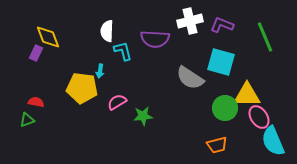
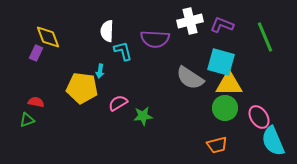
yellow triangle: moved 18 px left, 11 px up
pink semicircle: moved 1 px right, 1 px down
